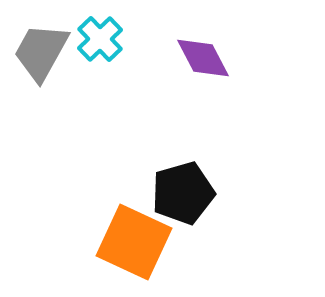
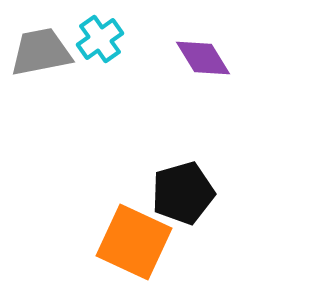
cyan cross: rotated 9 degrees clockwise
gray trapezoid: rotated 50 degrees clockwise
purple diamond: rotated 4 degrees counterclockwise
